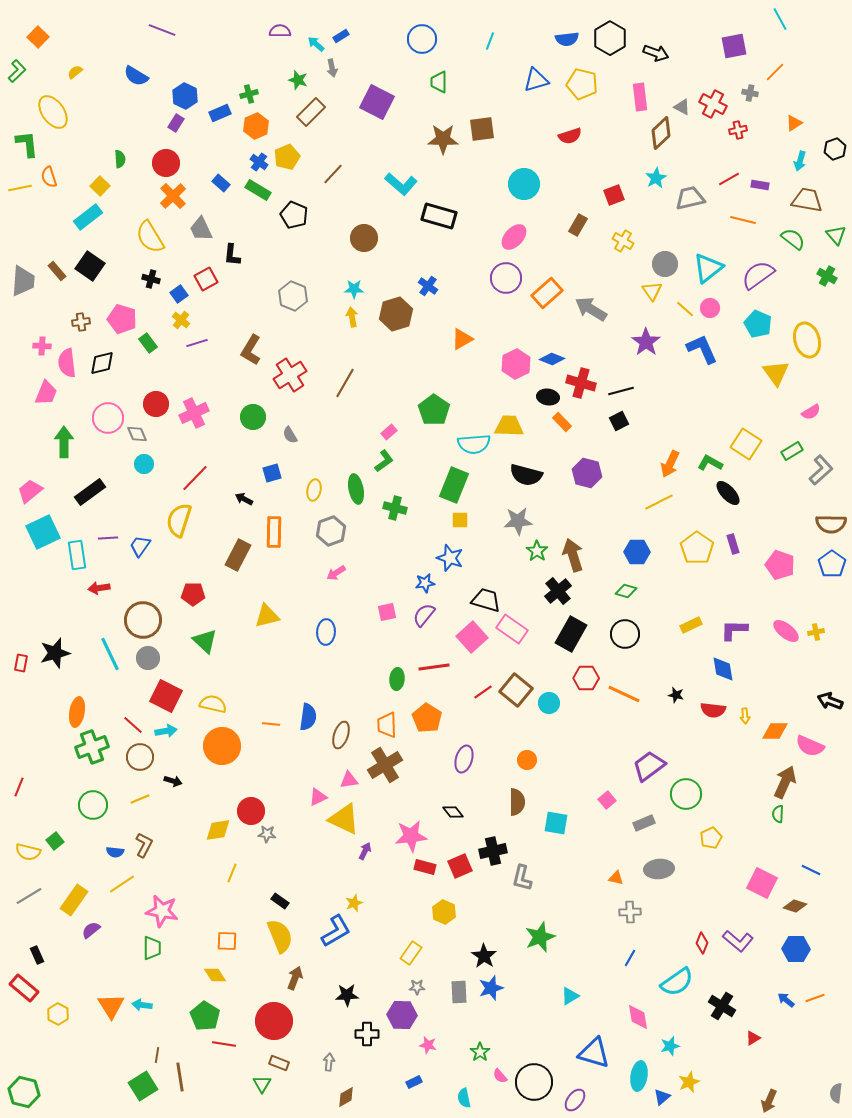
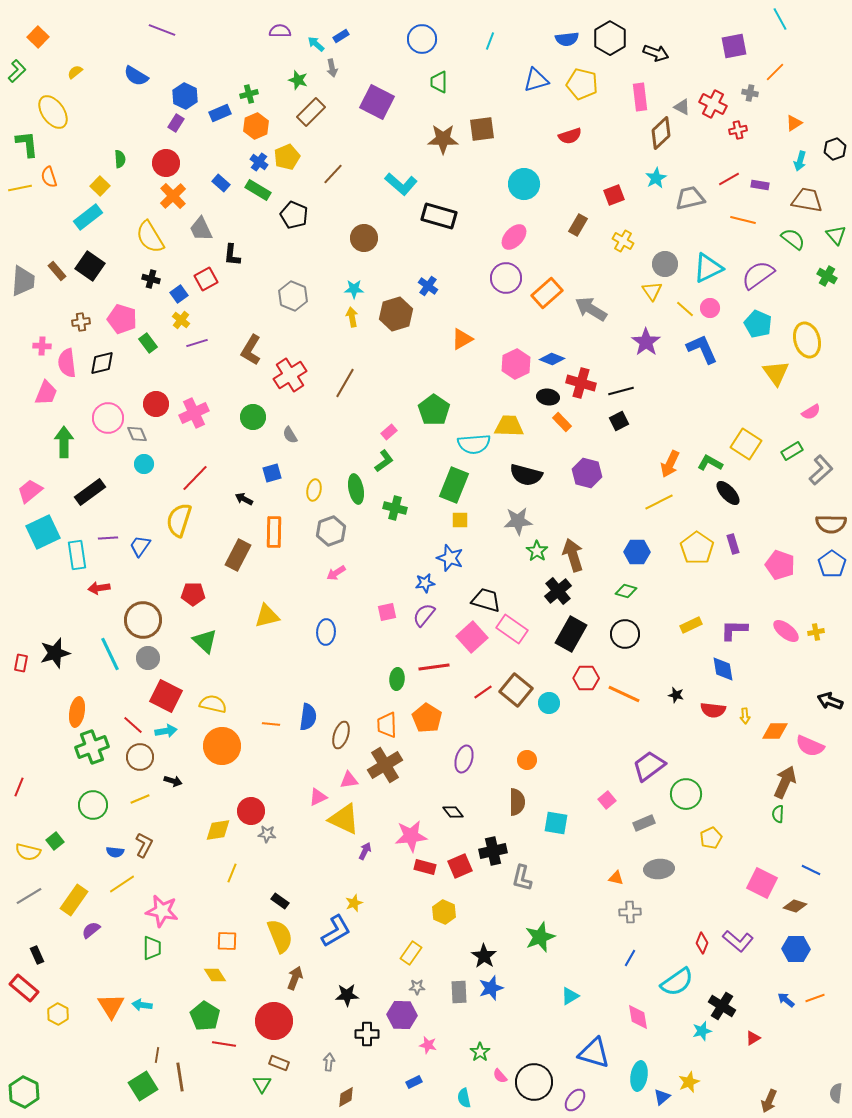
cyan triangle at (708, 268): rotated 12 degrees clockwise
cyan star at (670, 1046): moved 32 px right, 15 px up
green hexagon at (24, 1092): rotated 12 degrees clockwise
